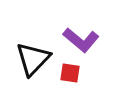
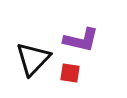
purple L-shape: rotated 27 degrees counterclockwise
